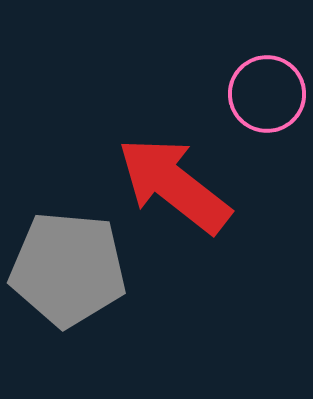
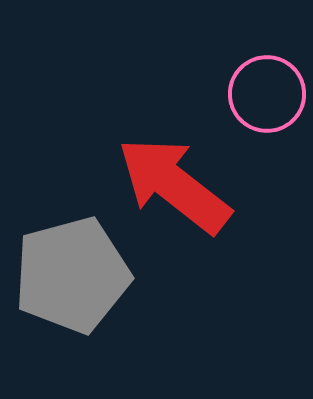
gray pentagon: moved 4 px right, 6 px down; rotated 20 degrees counterclockwise
